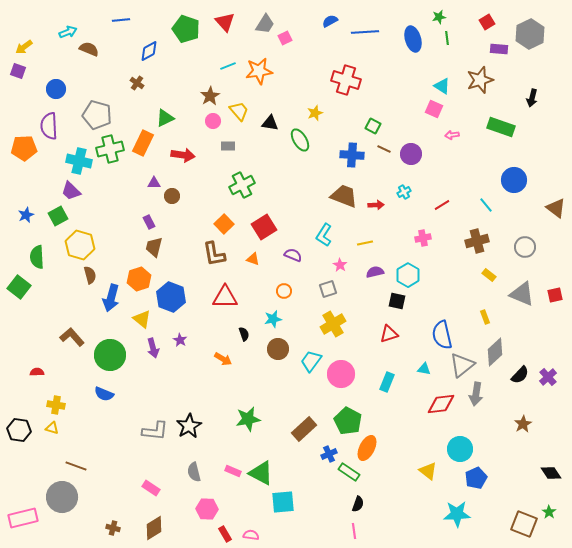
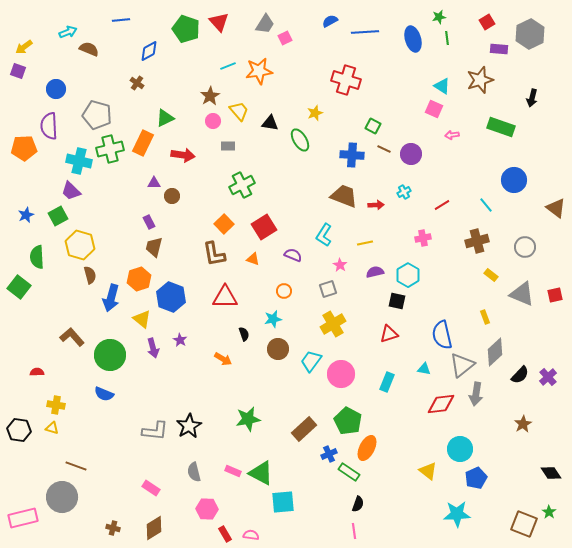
red triangle at (225, 22): moved 6 px left
yellow rectangle at (489, 275): moved 2 px right
